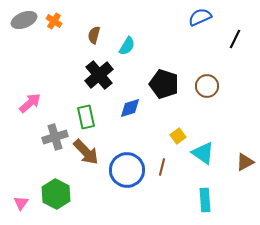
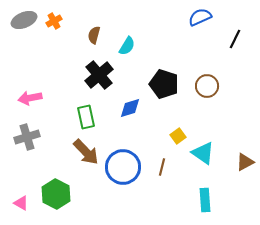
orange cross: rotated 28 degrees clockwise
pink arrow: moved 5 px up; rotated 150 degrees counterclockwise
gray cross: moved 28 px left
blue circle: moved 4 px left, 3 px up
pink triangle: rotated 35 degrees counterclockwise
